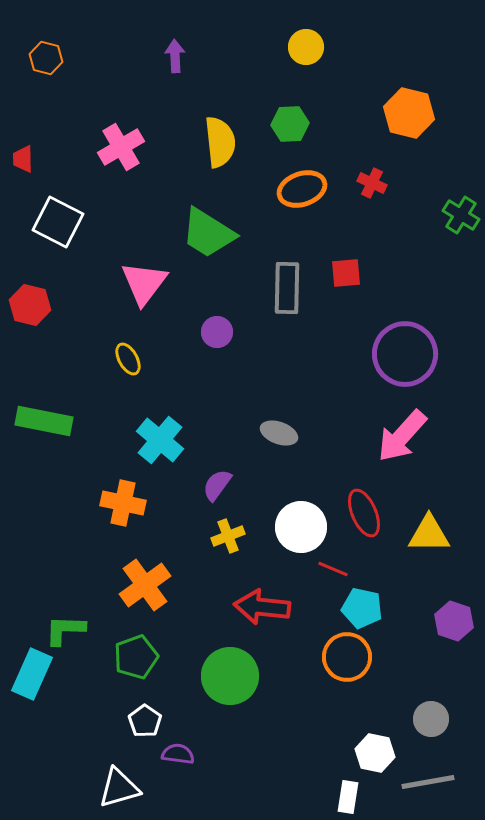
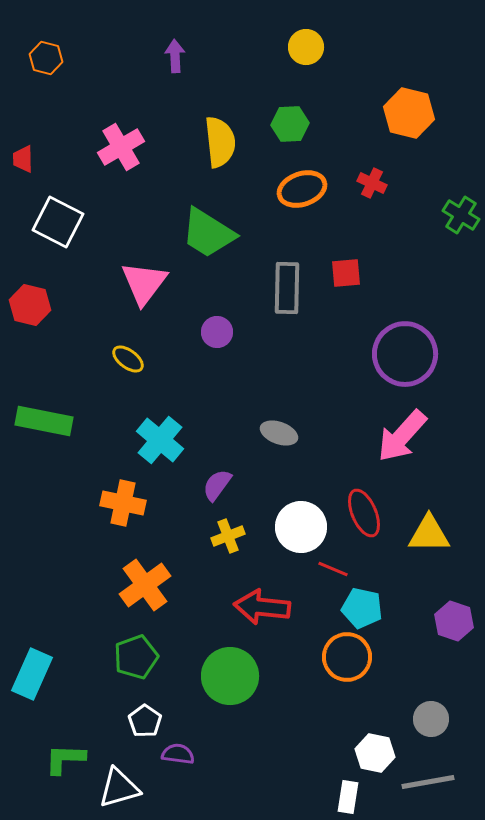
yellow ellipse at (128, 359): rotated 24 degrees counterclockwise
green L-shape at (65, 630): moved 129 px down
